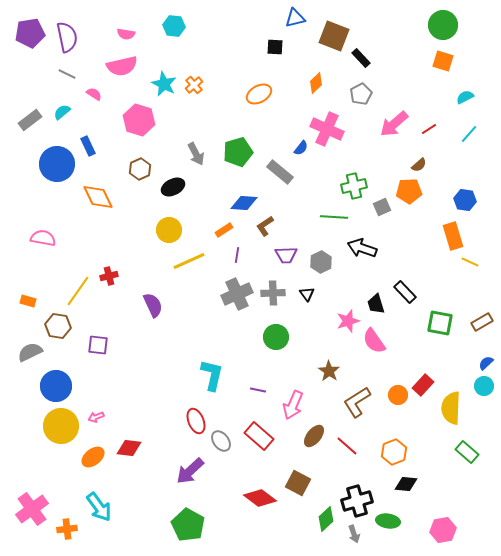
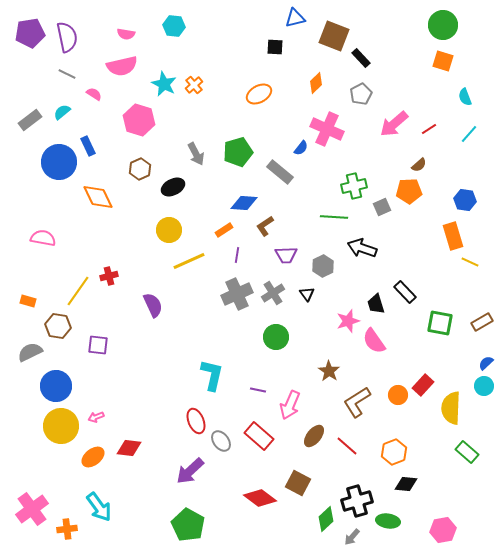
cyan semicircle at (465, 97): rotated 84 degrees counterclockwise
blue circle at (57, 164): moved 2 px right, 2 px up
gray hexagon at (321, 262): moved 2 px right, 4 px down
gray cross at (273, 293): rotated 30 degrees counterclockwise
pink arrow at (293, 405): moved 3 px left
gray arrow at (354, 534): moved 2 px left, 3 px down; rotated 60 degrees clockwise
